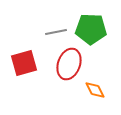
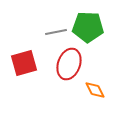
green pentagon: moved 3 px left, 2 px up
